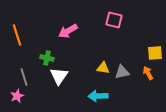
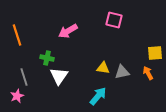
cyan arrow: rotated 132 degrees clockwise
